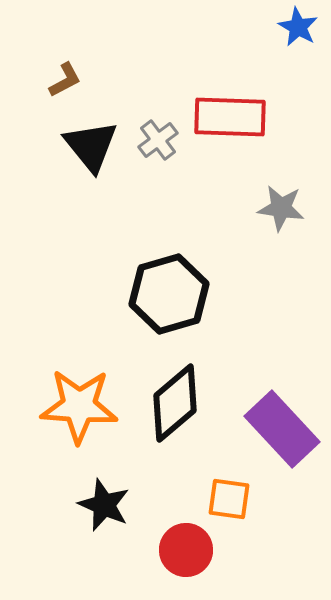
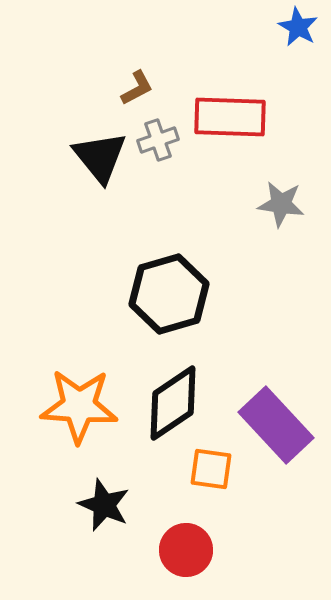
brown L-shape: moved 72 px right, 8 px down
gray cross: rotated 18 degrees clockwise
black triangle: moved 9 px right, 11 px down
gray star: moved 4 px up
black diamond: moved 2 px left; rotated 6 degrees clockwise
purple rectangle: moved 6 px left, 4 px up
orange square: moved 18 px left, 30 px up
